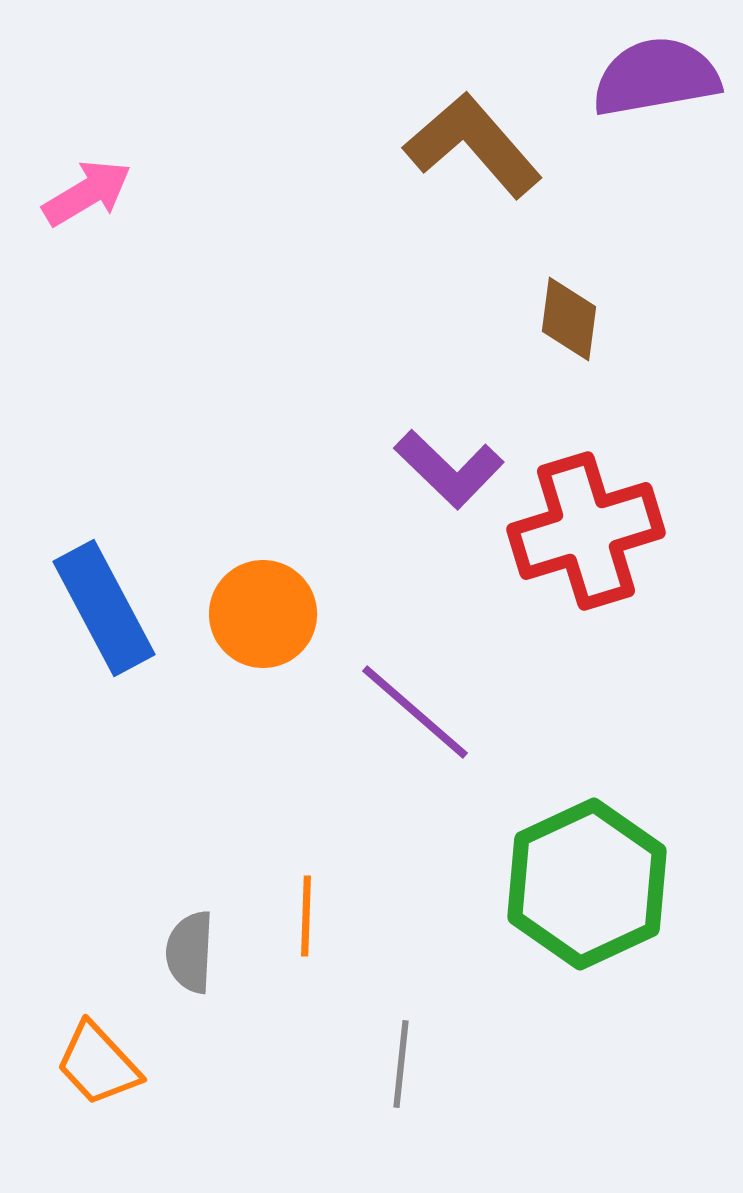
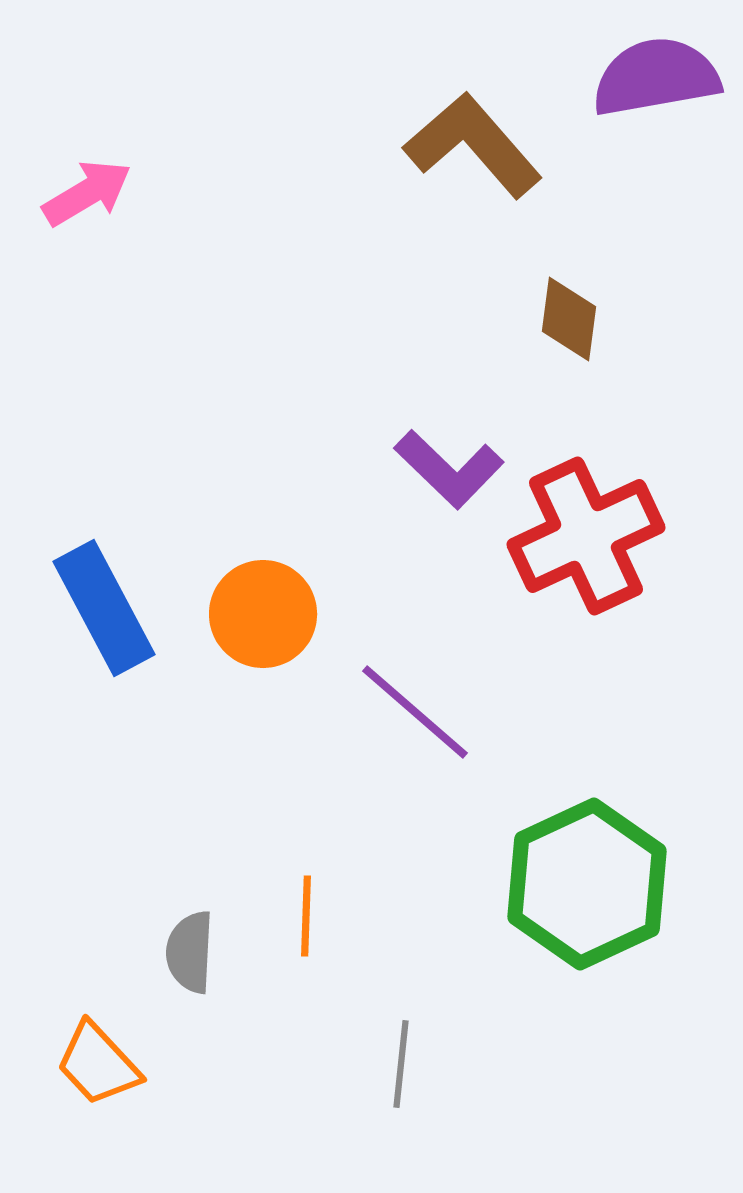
red cross: moved 5 px down; rotated 8 degrees counterclockwise
